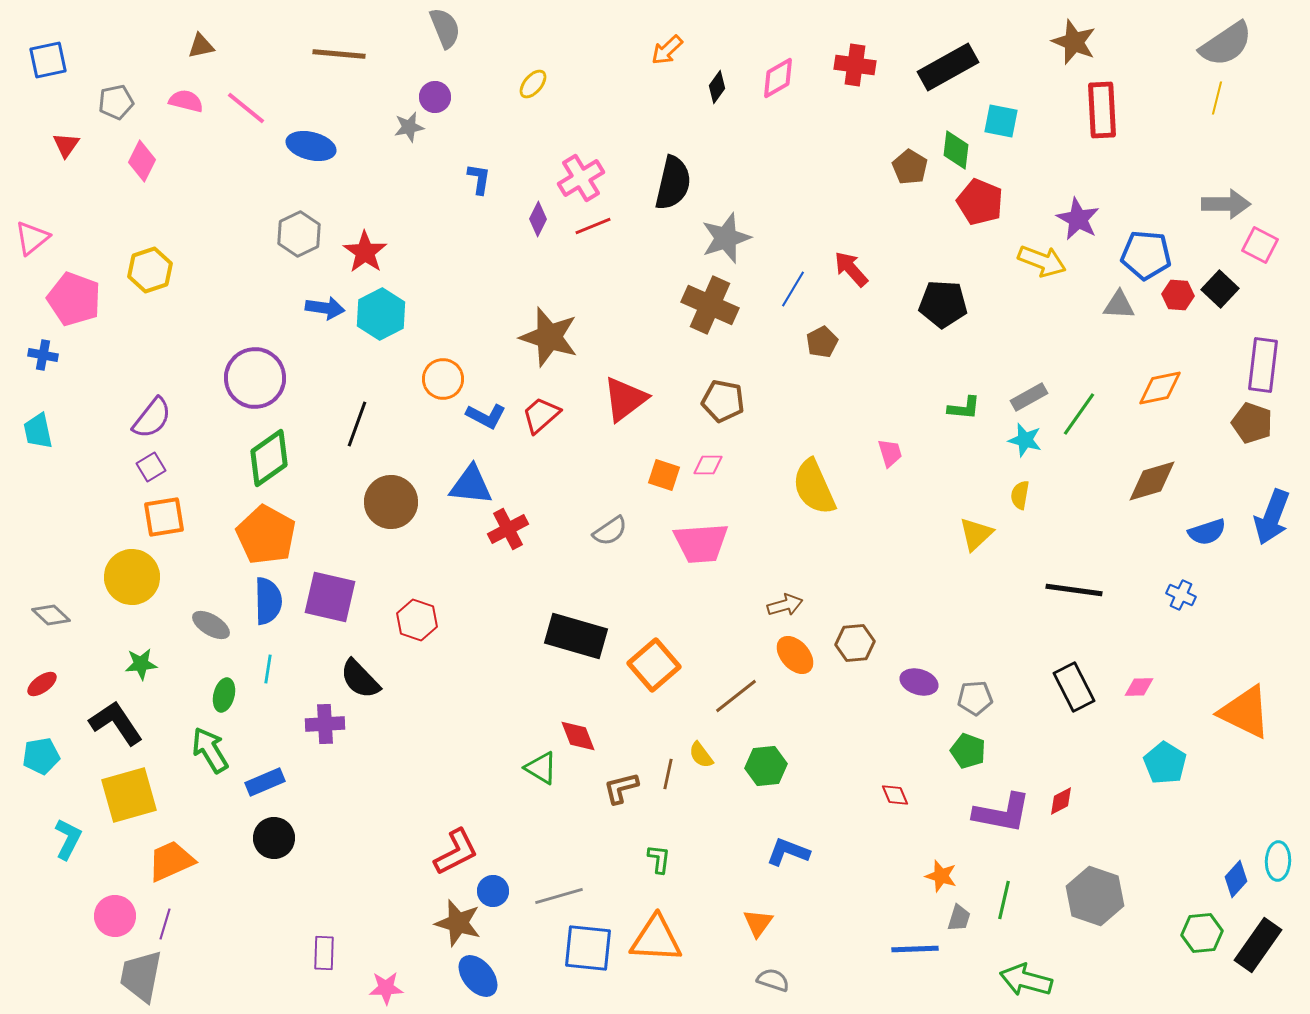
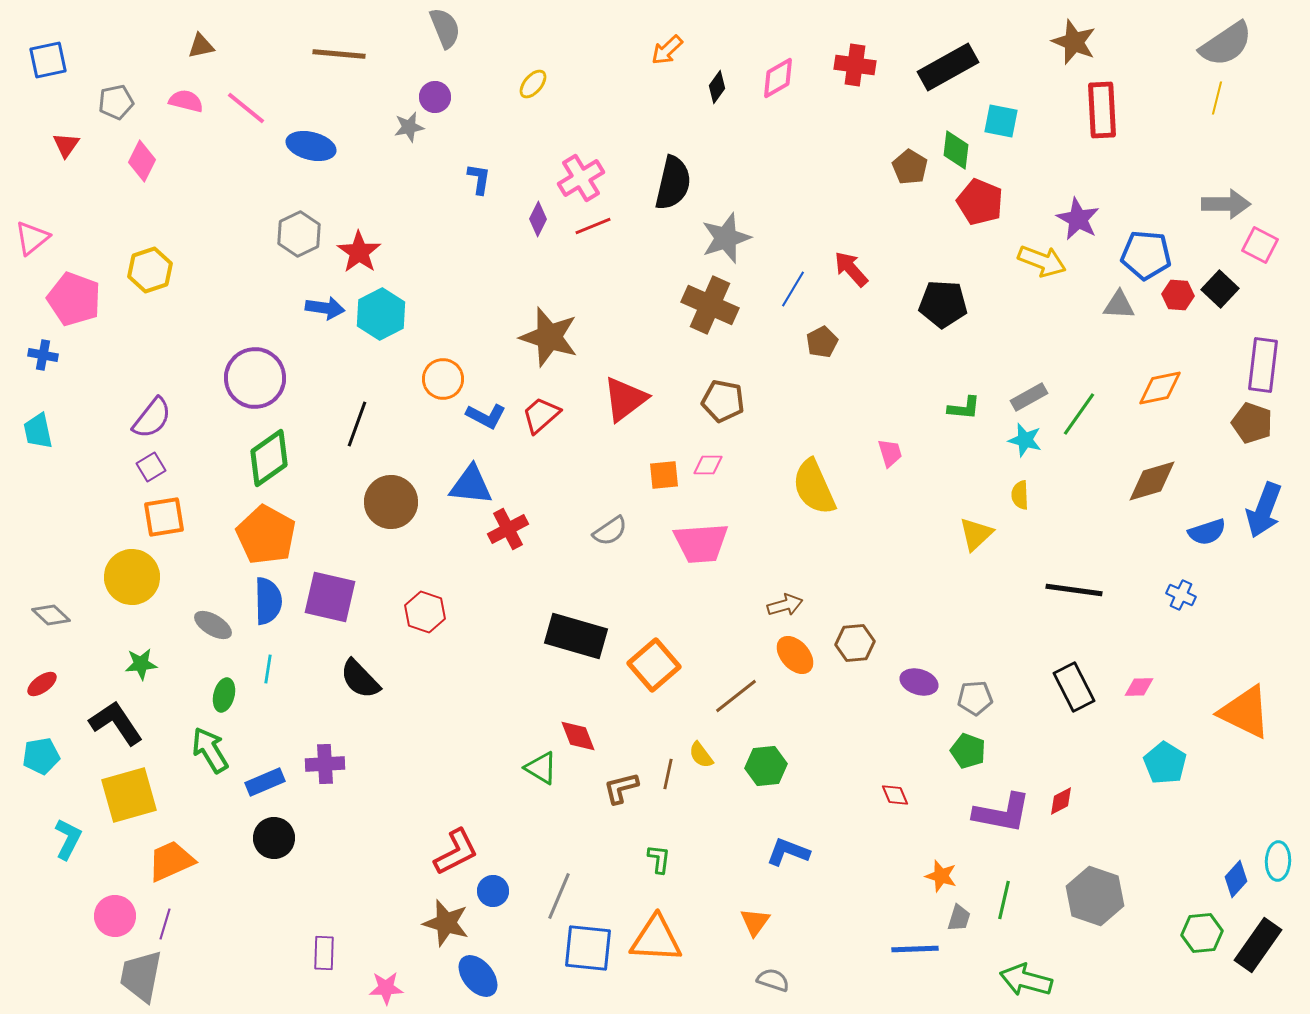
red star at (365, 252): moved 6 px left
orange square at (664, 475): rotated 24 degrees counterclockwise
yellow semicircle at (1020, 495): rotated 12 degrees counterclockwise
blue arrow at (1272, 517): moved 8 px left, 7 px up
red hexagon at (417, 620): moved 8 px right, 8 px up
gray ellipse at (211, 625): moved 2 px right
purple cross at (325, 724): moved 40 px down
gray line at (559, 896): rotated 51 degrees counterclockwise
brown star at (458, 923): moved 12 px left
orange triangle at (758, 923): moved 3 px left, 1 px up
